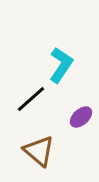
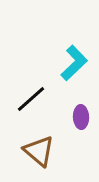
cyan L-shape: moved 13 px right, 2 px up; rotated 12 degrees clockwise
purple ellipse: rotated 50 degrees counterclockwise
